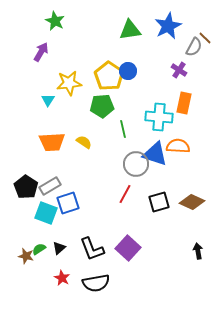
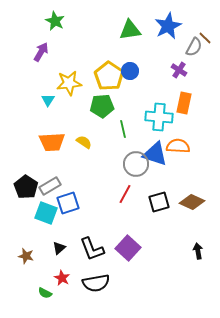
blue circle: moved 2 px right
green semicircle: moved 6 px right, 44 px down; rotated 120 degrees counterclockwise
